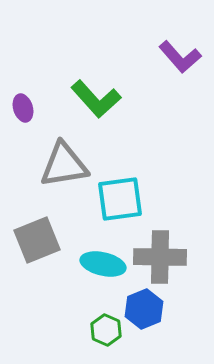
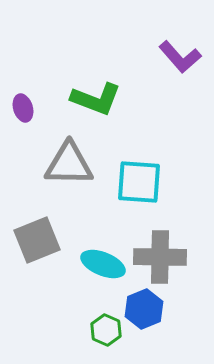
green L-shape: rotated 27 degrees counterclockwise
gray triangle: moved 5 px right, 1 px up; rotated 10 degrees clockwise
cyan square: moved 19 px right, 17 px up; rotated 12 degrees clockwise
cyan ellipse: rotated 9 degrees clockwise
